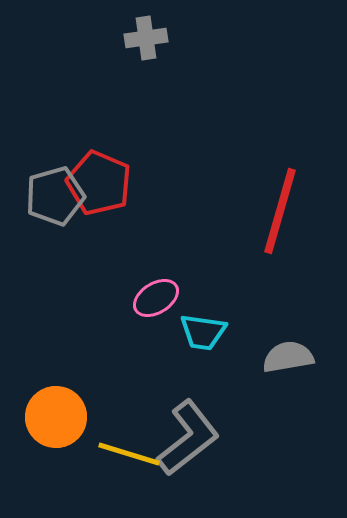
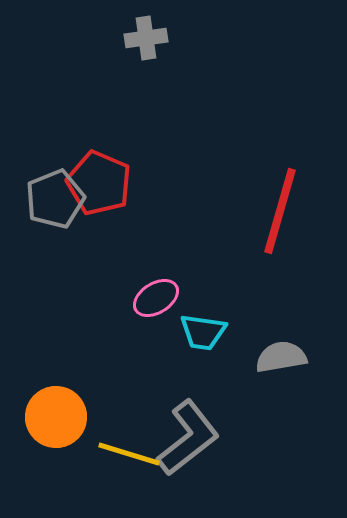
gray pentagon: moved 3 px down; rotated 6 degrees counterclockwise
gray semicircle: moved 7 px left
